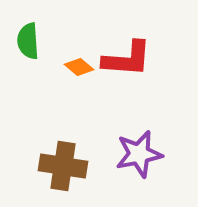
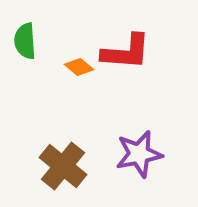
green semicircle: moved 3 px left
red L-shape: moved 1 px left, 7 px up
brown cross: rotated 30 degrees clockwise
